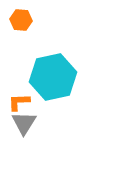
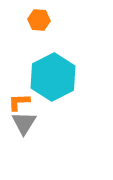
orange hexagon: moved 18 px right
cyan hexagon: rotated 15 degrees counterclockwise
